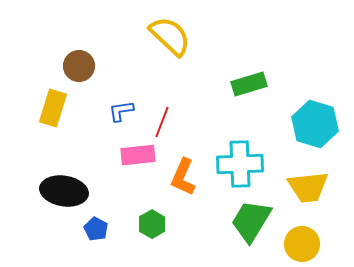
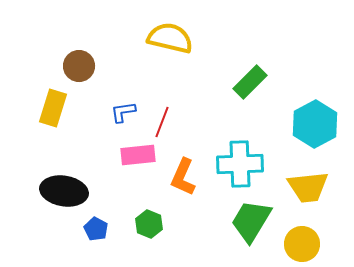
yellow semicircle: moved 2 px down; rotated 30 degrees counterclockwise
green rectangle: moved 1 px right, 2 px up; rotated 28 degrees counterclockwise
blue L-shape: moved 2 px right, 1 px down
cyan hexagon: rotated 15 degrees clockwise
green hexagon: moved 3 px left; rotated 8 degrees counterclockwise
